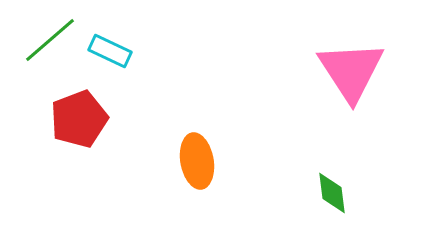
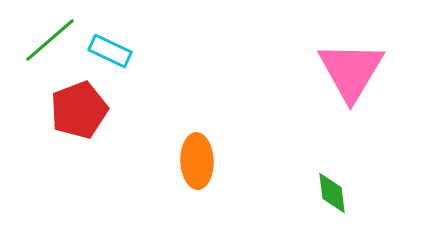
pink triangle: rotated 4 degrees clockwise
red pentagon: moved 9 px up
orange ellipse: rotated 8 degrees clockwise
